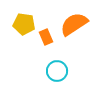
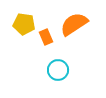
cyan circle: moved 1 px right, 1 px up
